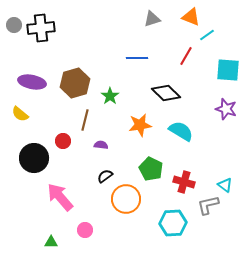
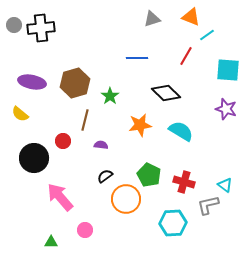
green pentagon: moved 2 px left, 6 px down
